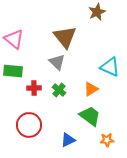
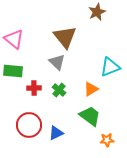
cyan triangle: rotated 45 degrees counterclockwise
blue triangle: moved 12 px left, 7 px up
